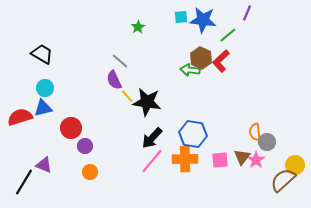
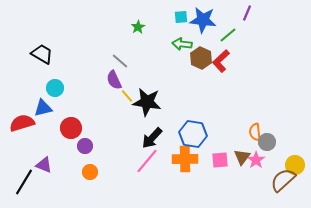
green arrow: moved 8 px left, 26 px up
cyan circle: moved 10 px right
red semicircle: moved 2 px right, 6 px down
pink line: moved 5 px left
